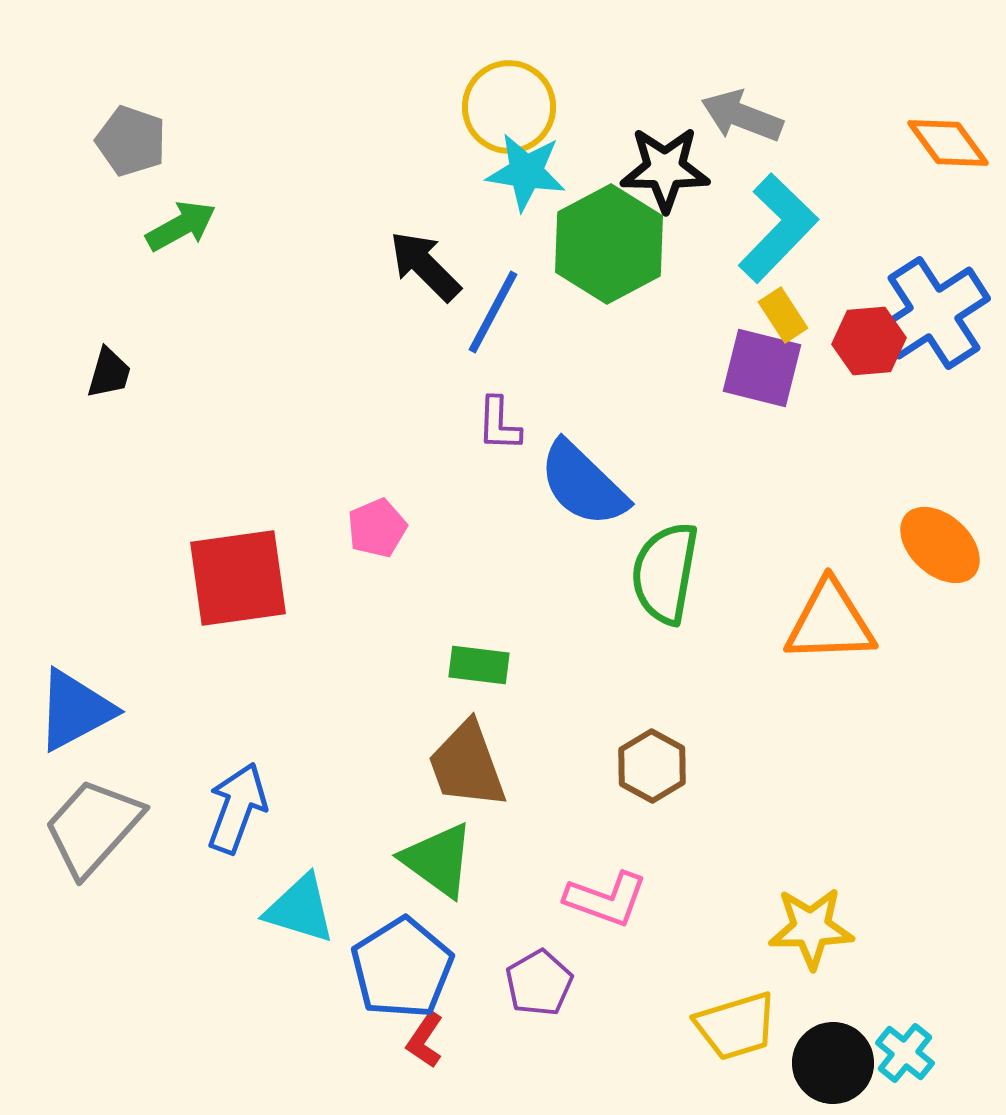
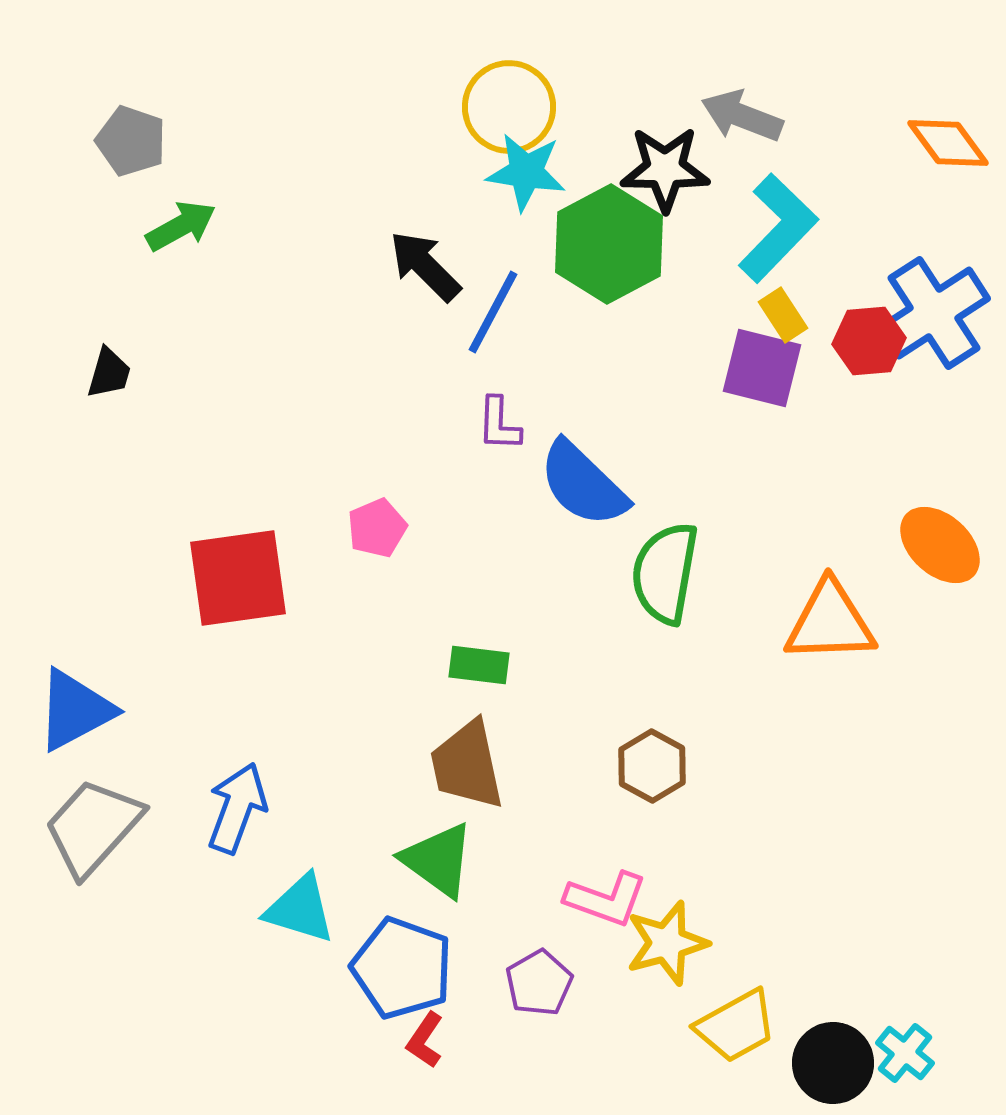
brown trapezoid: rotated 8 degrees clockwise
yellow star: moved 144 px left, 15 px down; rotated 14 degrees counterclockwise
blue pentagon: rotated 20 degrees counterclockwise
yellow trapezoid: rotated 12 degrees counterclockwise
